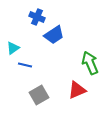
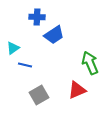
blue cross: rotated 21 degrees counterclockwise
